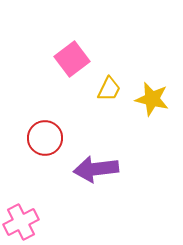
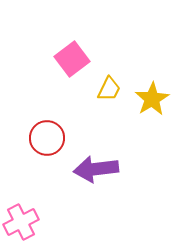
yellow star: rotated 28 degrees clockwise
red circle: moved 2 px right
